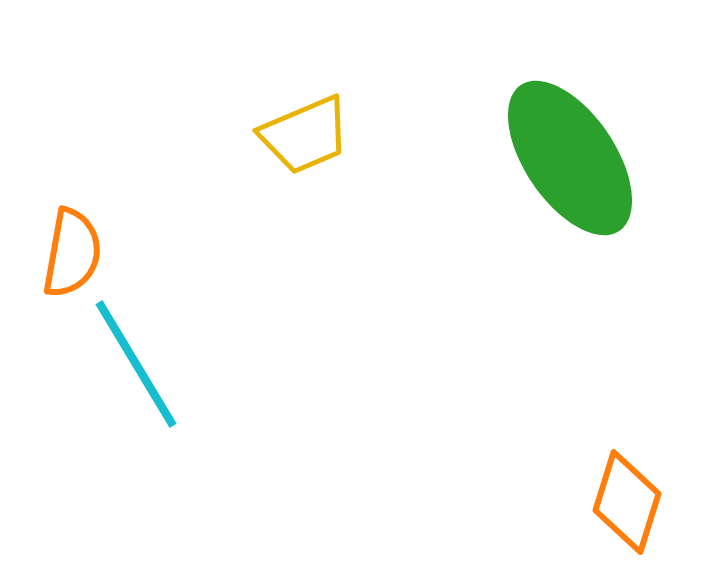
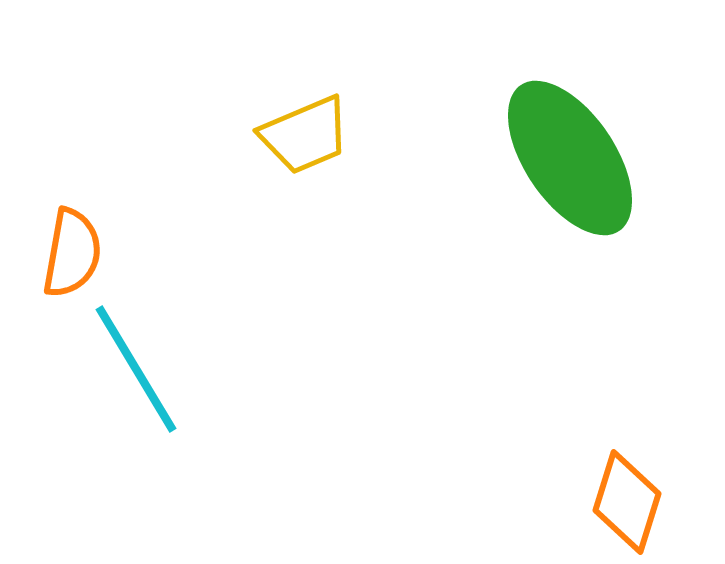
cyan line: moved 5 px down
